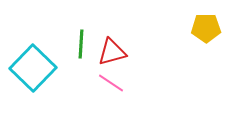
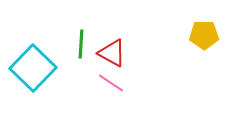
yellow pentagon: moved 2 px left, 7 px down
red triangle: moved 1 px down; rotated 44 degrees clockwise
